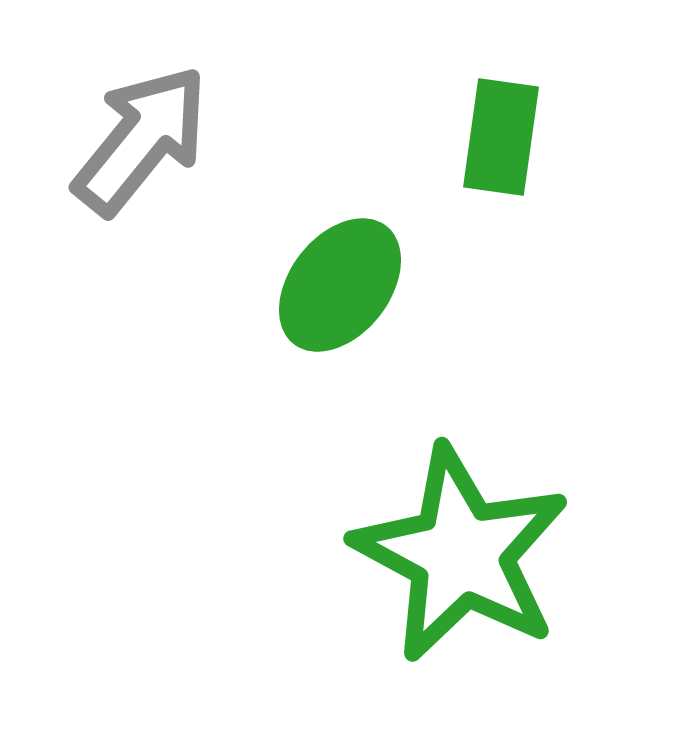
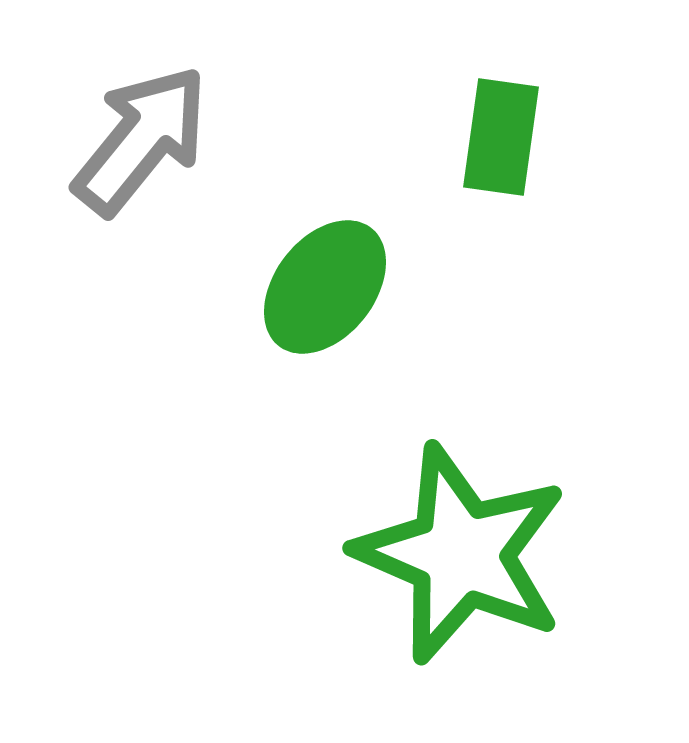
green ellipse: moved 15 px left, 2 px down
green star: rotated 5 degrees counterclockwise
